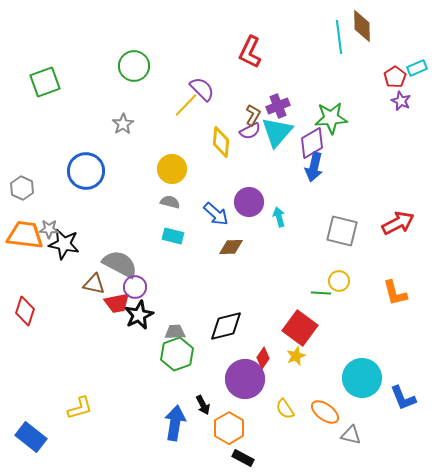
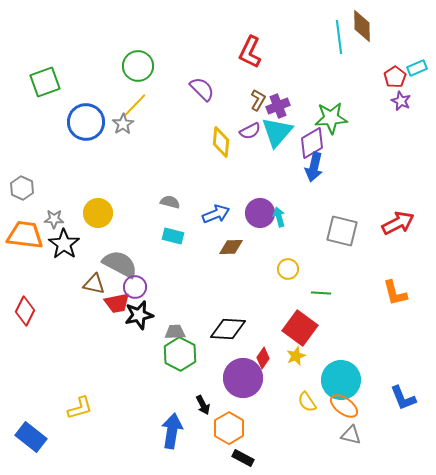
green circle at (134, 66): moved 4 px right
yellow line at (186, 105): moved 51 px left
brown L-shape at (253, 115): moved 5 px right, 15 px up
yellow circle at (172, 169): moved 74 px left, 44 px down
blue circle at (86, 171): moved 49 px up
purple circle at (249, 202): moved 11 px right, 11 px down
blue arrow at (216, 214): rotated 64 degrees counterclockwise
gray star at (49, 229): moved 5 px right, 10 px up
black star at (64, 244): rotated 24 degrees clockwise
yellow circle at (339, 281): moved 51 px left, 12 px up
red diamond at (25, 311): rotated 8 degrees clockwise
black star at (139, 315): rotated 12 degrees clockwise
black diamond at (226, 326): moved 2 px right, 3 px down; rotated 18 degrees clockwise
green hexagon at (177, 354): moved 3 px right; rotated 12 degrees counterclockwise
cyan circle at (362, 378): moved 21 px left, 2 px down
purple circle at (245, 379): moved 2 px left, 1 px up
yellow semicircle at (285, 409): moved 22 px right, 7 px up
orange ellipse at (325, 412): moved 19 px right, 6 px up
blue arrow at (175, 423): moved 3 px left, 8 px down
